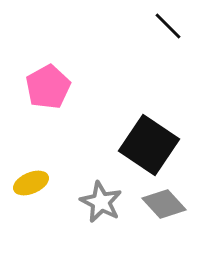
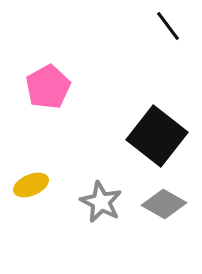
black line: rotated 8 degrees clockwise
black square: moved 8 px right, 9 px up; rotated 4 degrees clockwise
yellow ellipse: moved 2 px down
gray diamond: rotated 18 degrees counterclockwise
